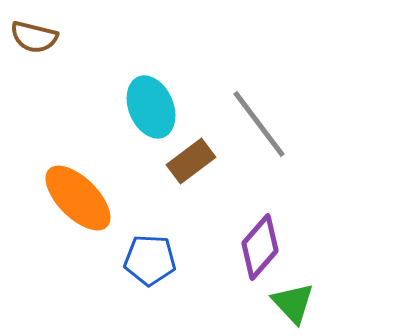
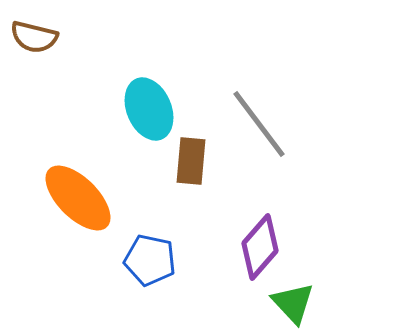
cyan ellipse: moved 2 px left, 2 px down
brown rectangle: rotated 48 degrees counterclockwise
blue pentagon: rotated 9 degrees clockwise
